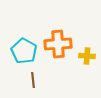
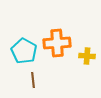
orange cross: moved 1 px left, 1 px up
